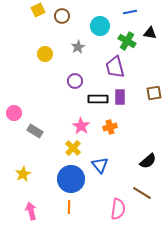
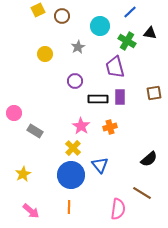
blue line: rotated 32 degrees counterclockwise
black semicircle: moved 1 px right, 2 px up
blue circle: moved 4 px up
pink arrow: rotated 144 degrees clockwise
